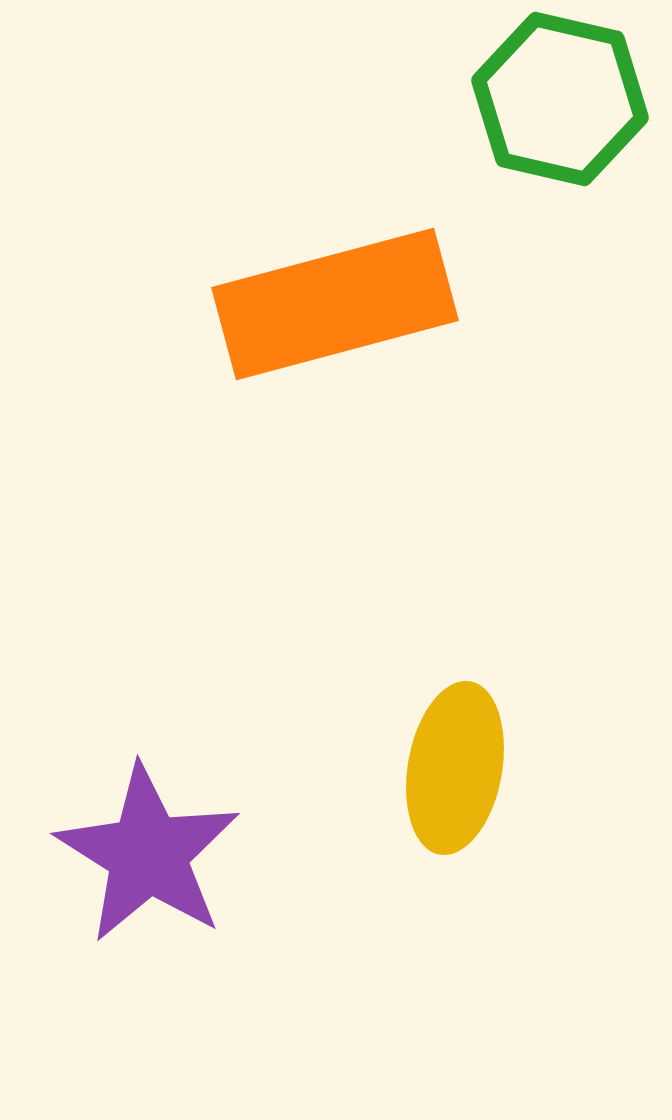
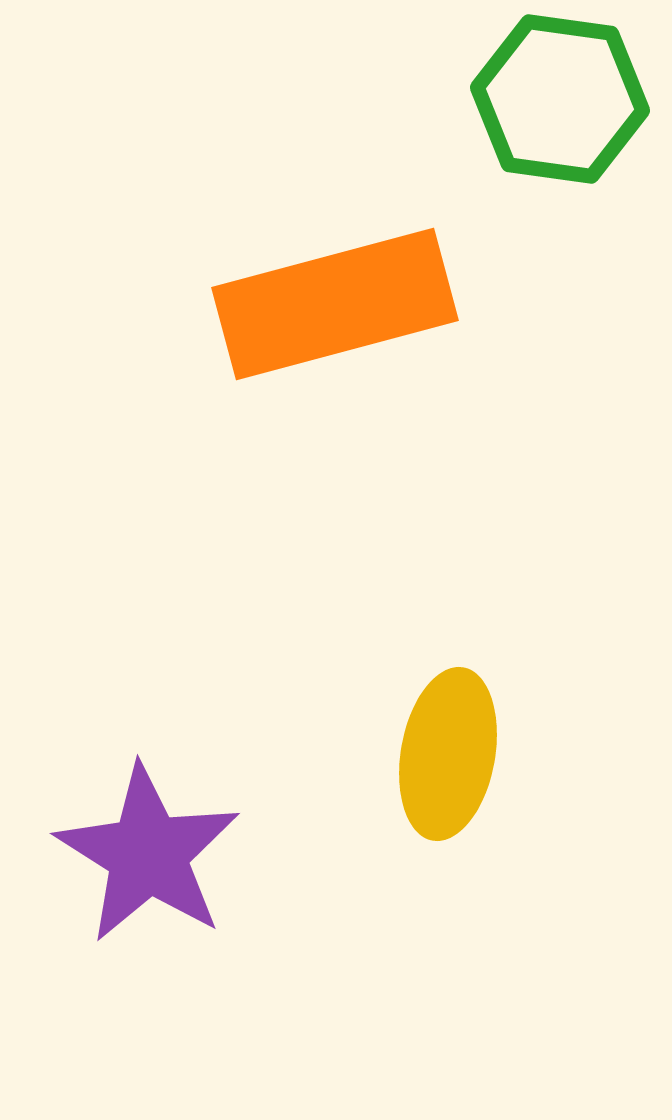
green hexagon: rotated 5 degrees counterclockwise
yellow ellipse: moved 7 px left, 14 px up
